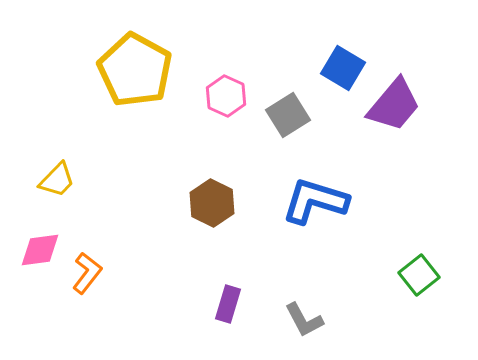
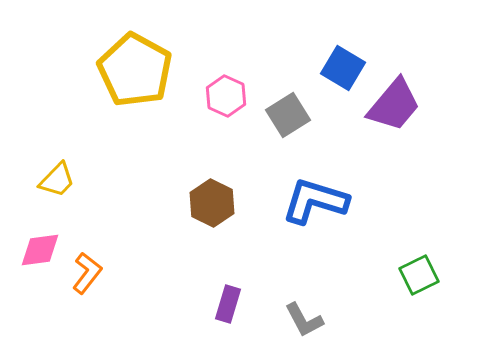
green square: rotated 12 degrees clockwise
